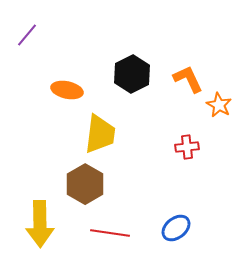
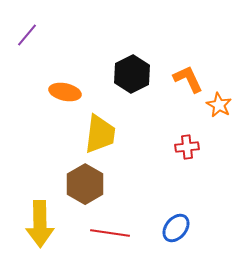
orange ellipse: moved 2 px left, 2 px down
blue ellipse: rotated 12 degrees counterclockwise
